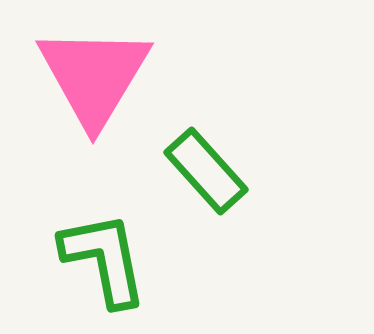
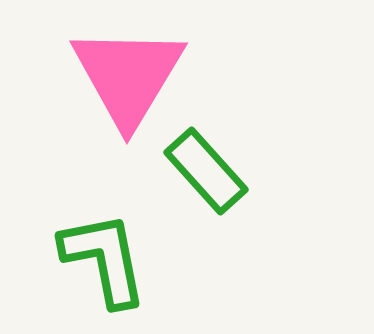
pink triangle: moved 34 px right
